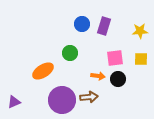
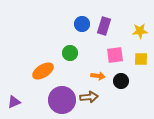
pink square: moved 3 px up
black circle: moved 3 px right, 2 px down
